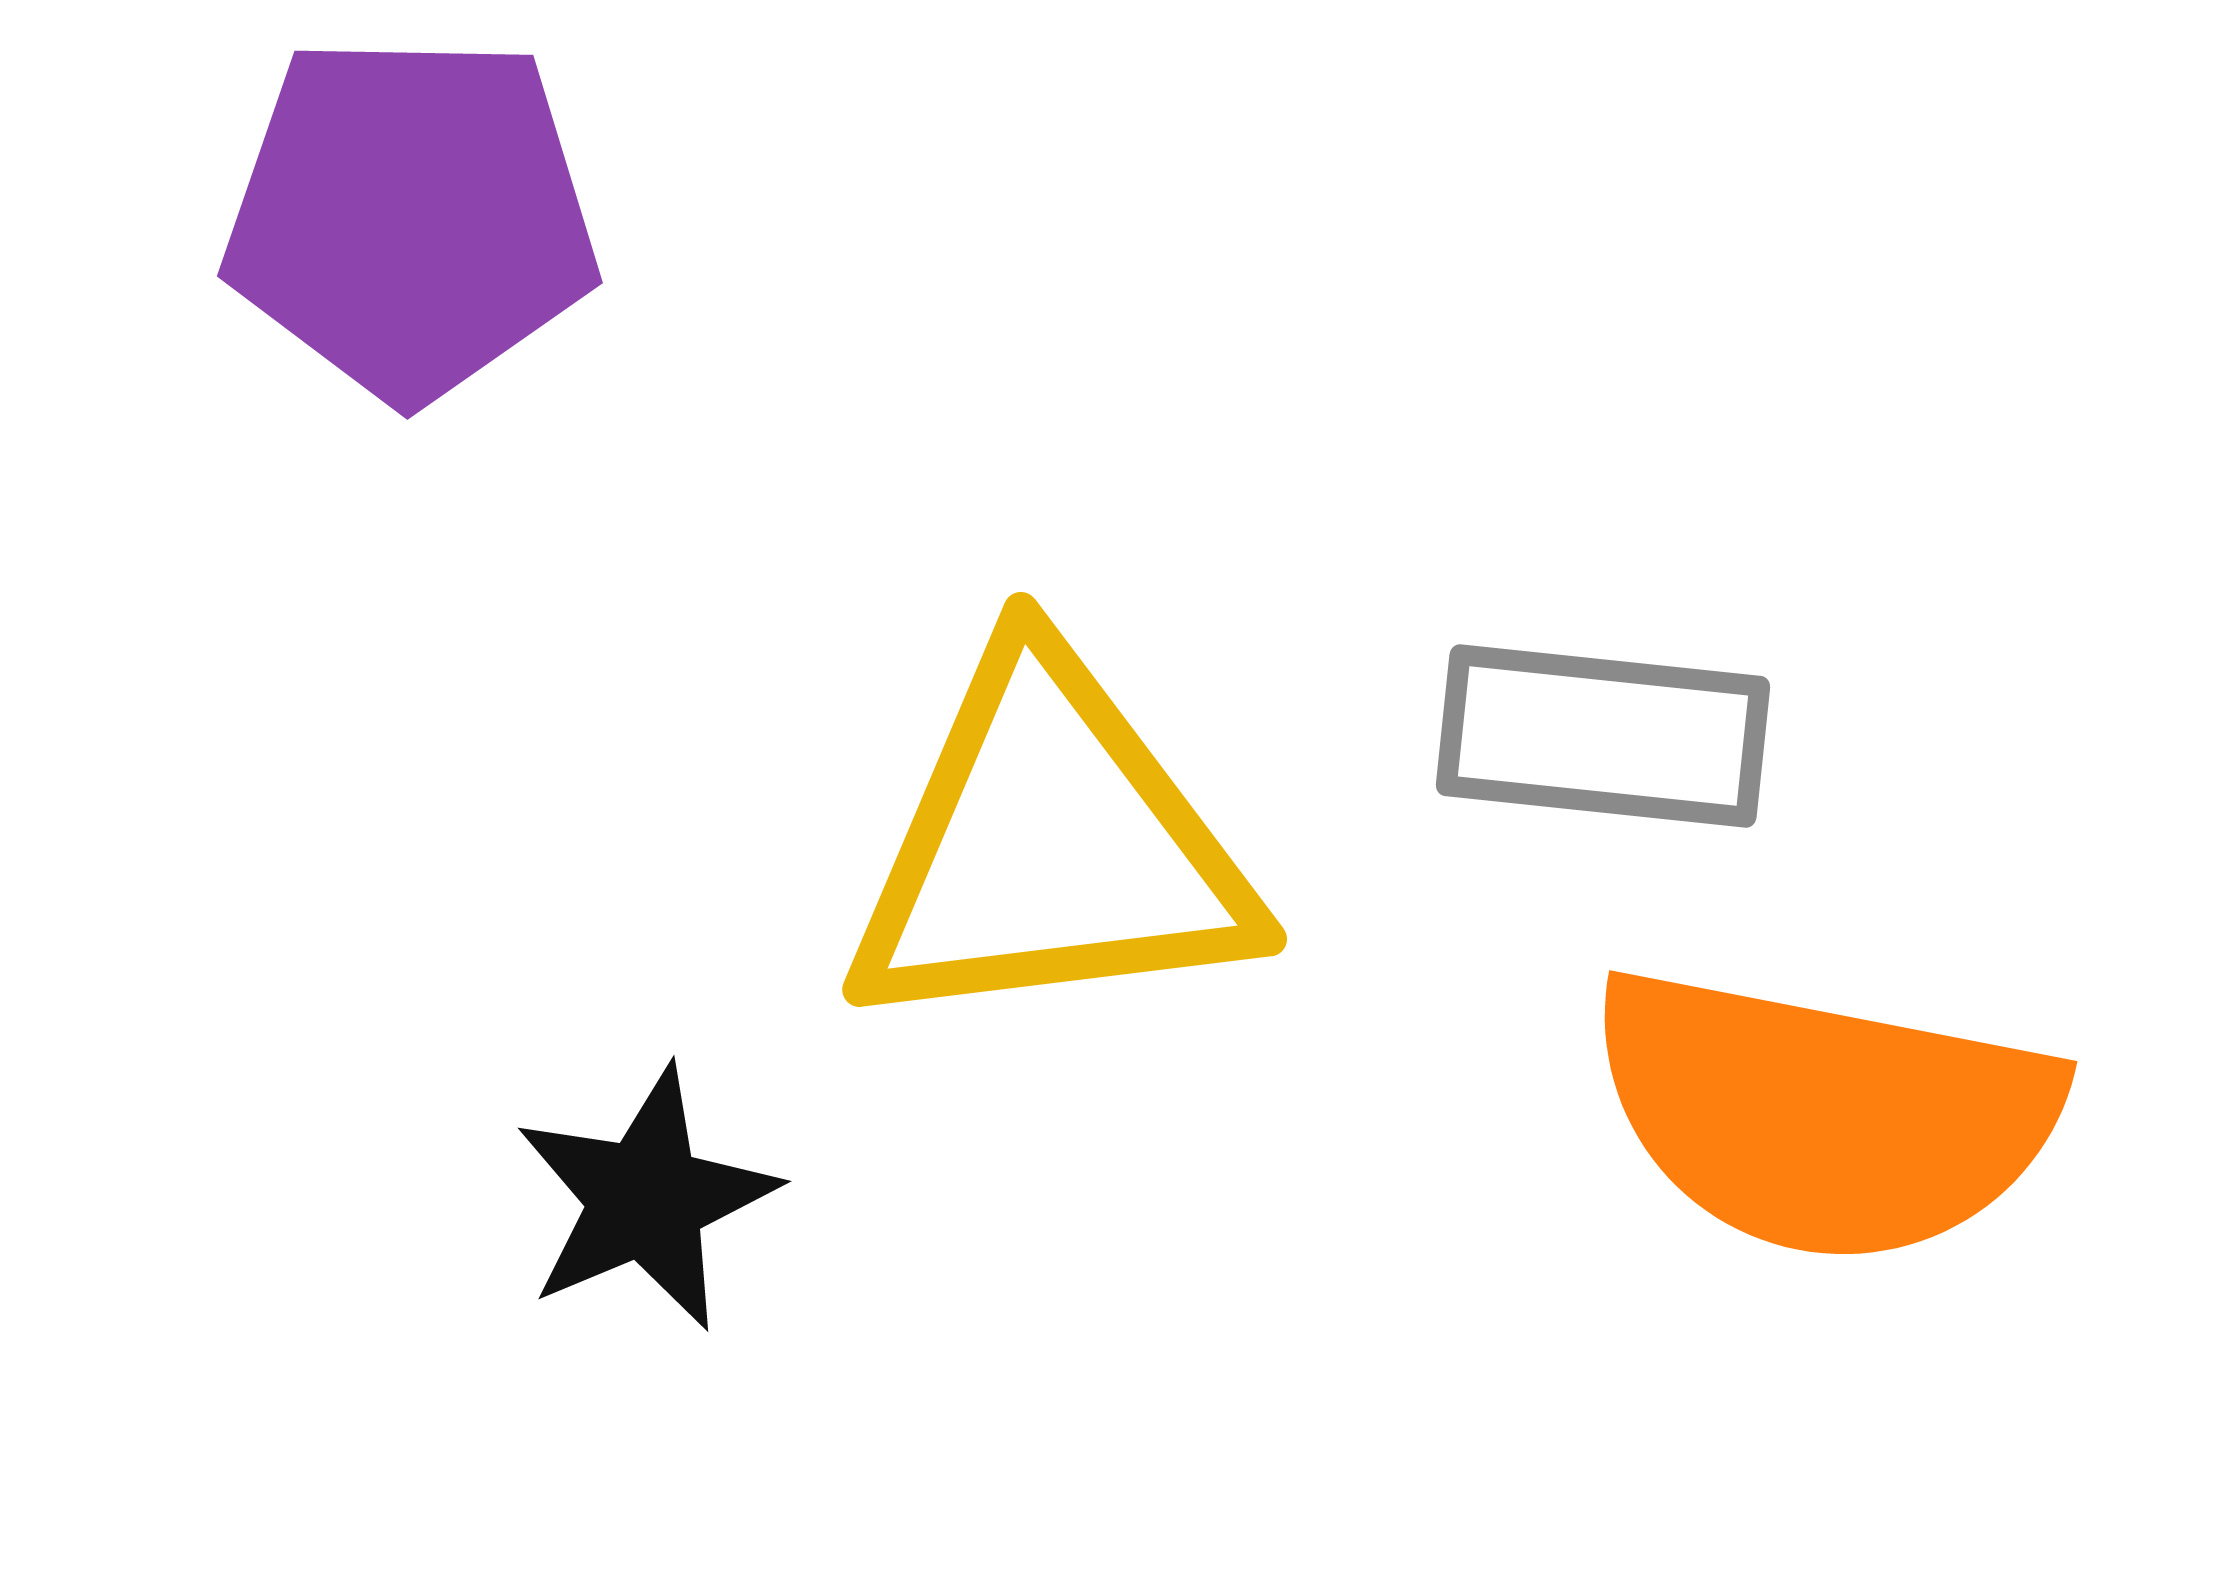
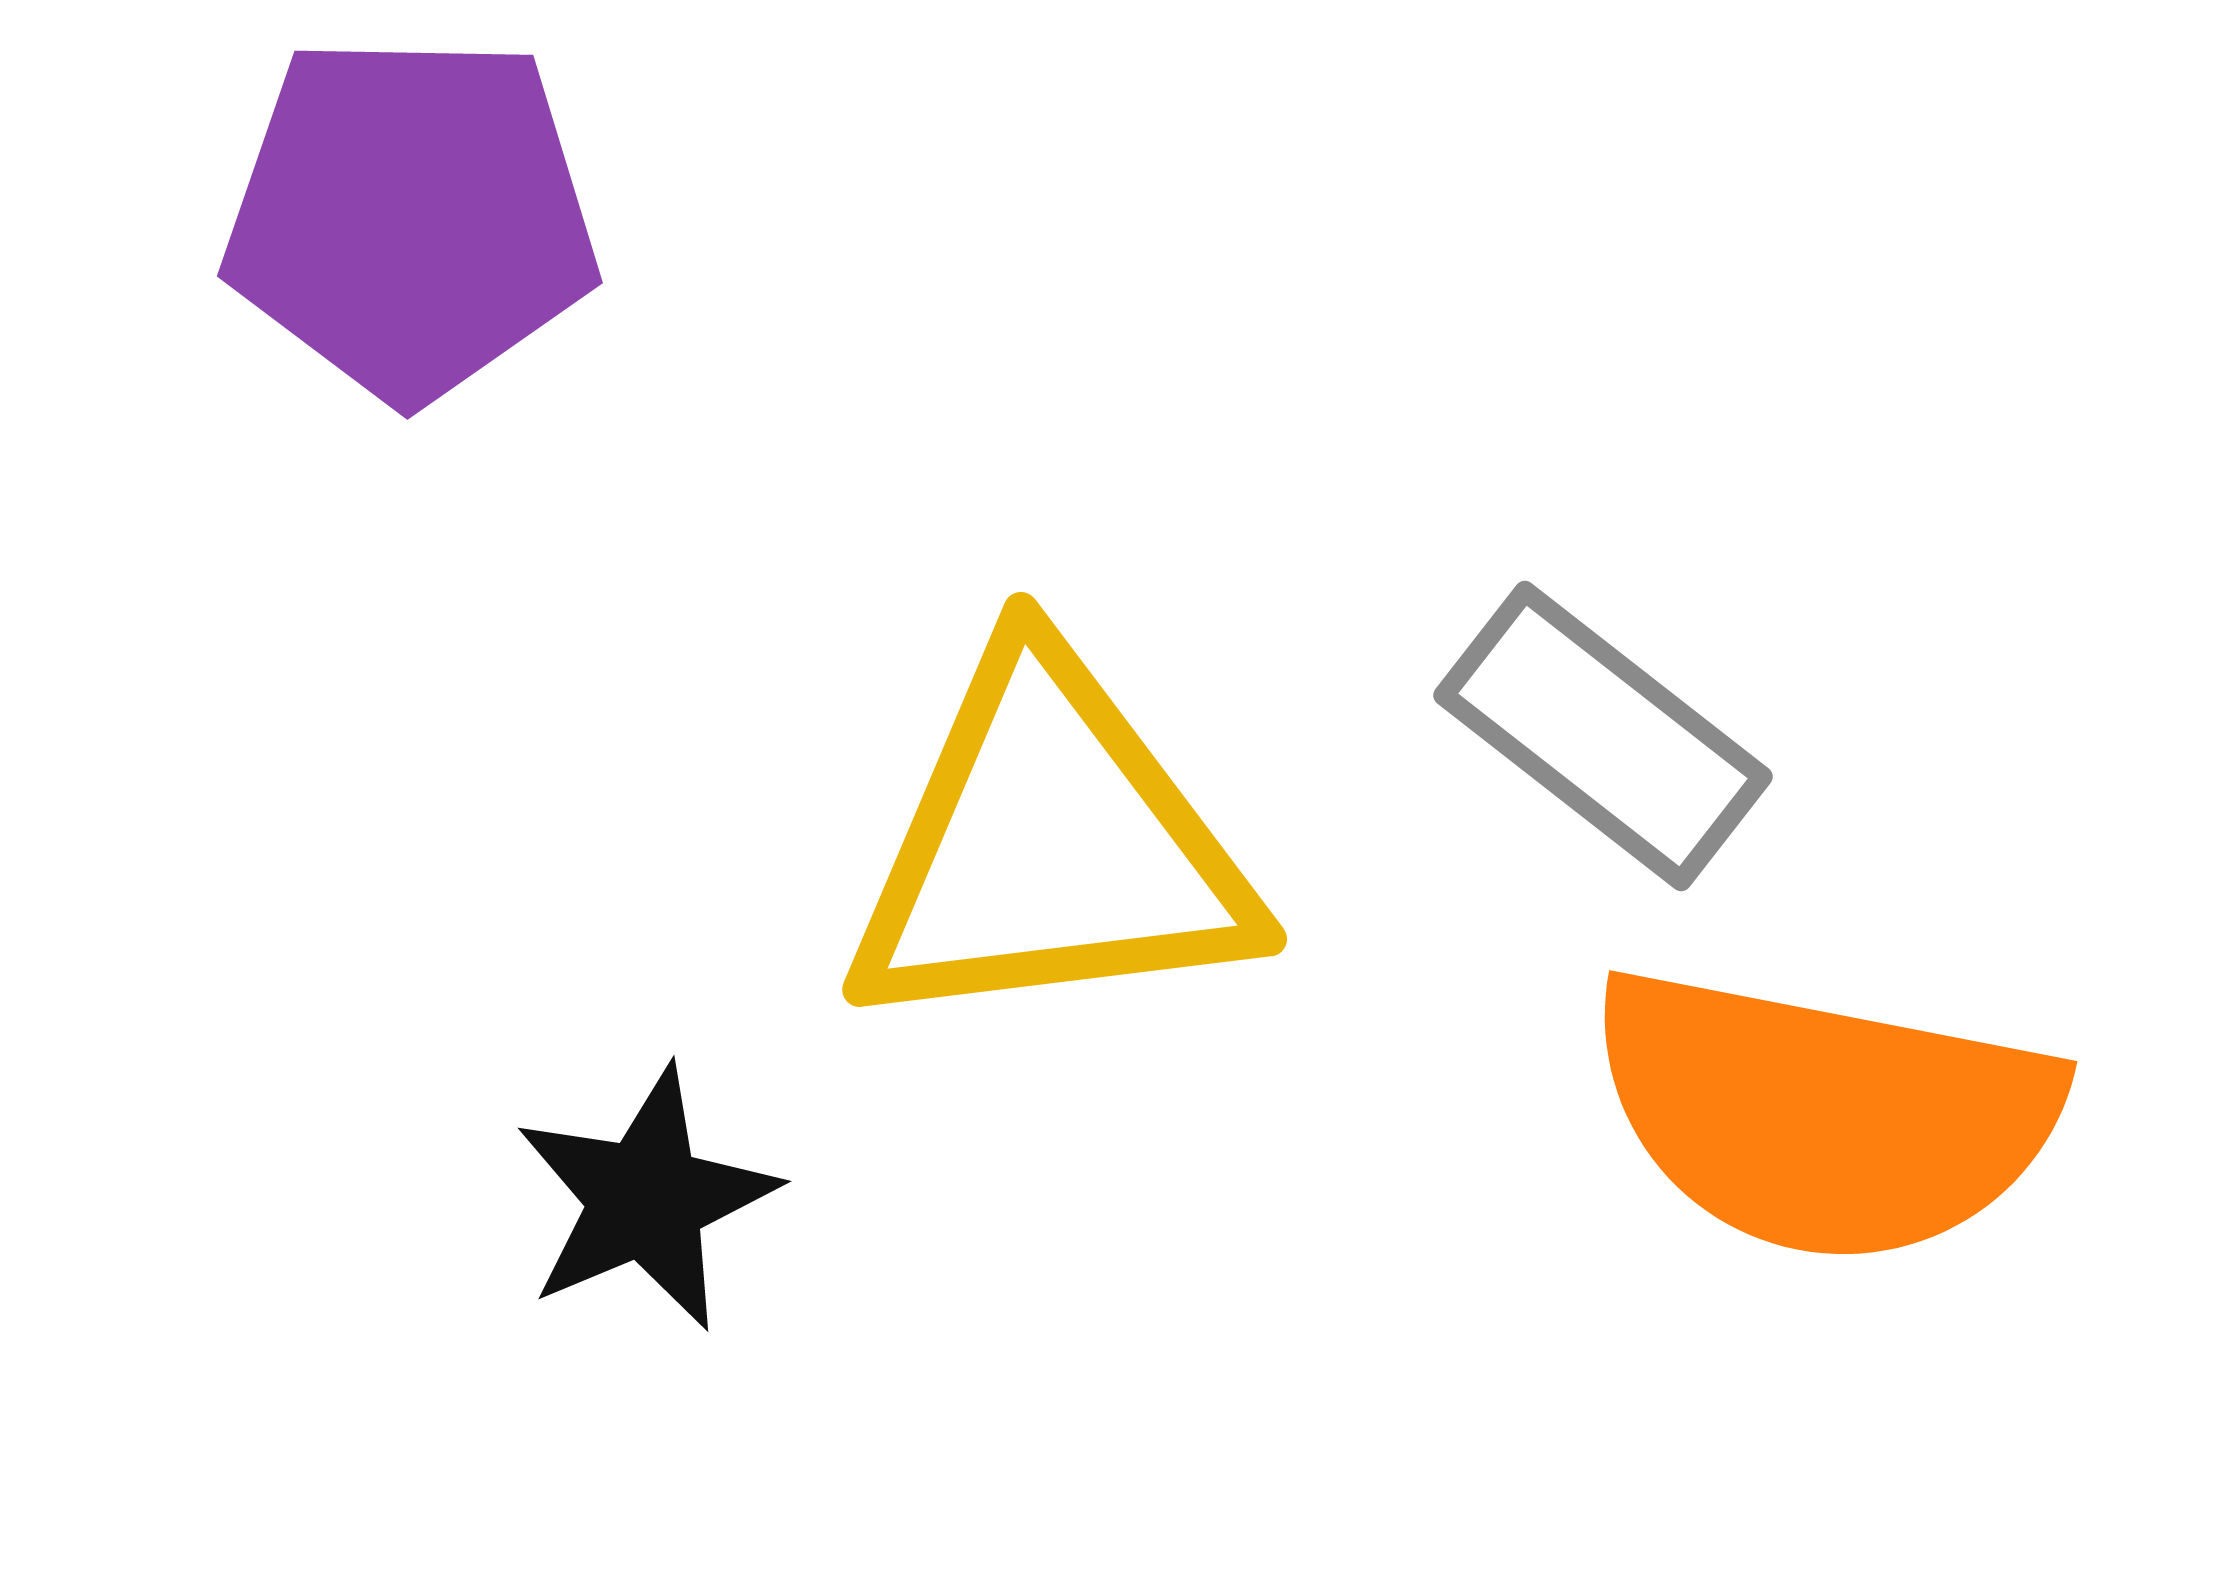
gray rectangle: rotated 32 degrees clockwise
